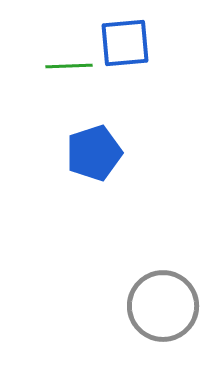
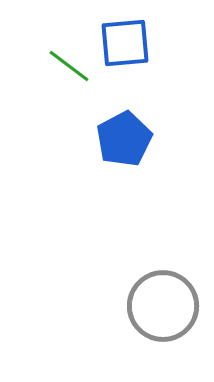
green line: rotated 39 degrees clockwise
blue pentagon: moved 30 px right, 14 px up; rotated 10 degrees counterclockwise
